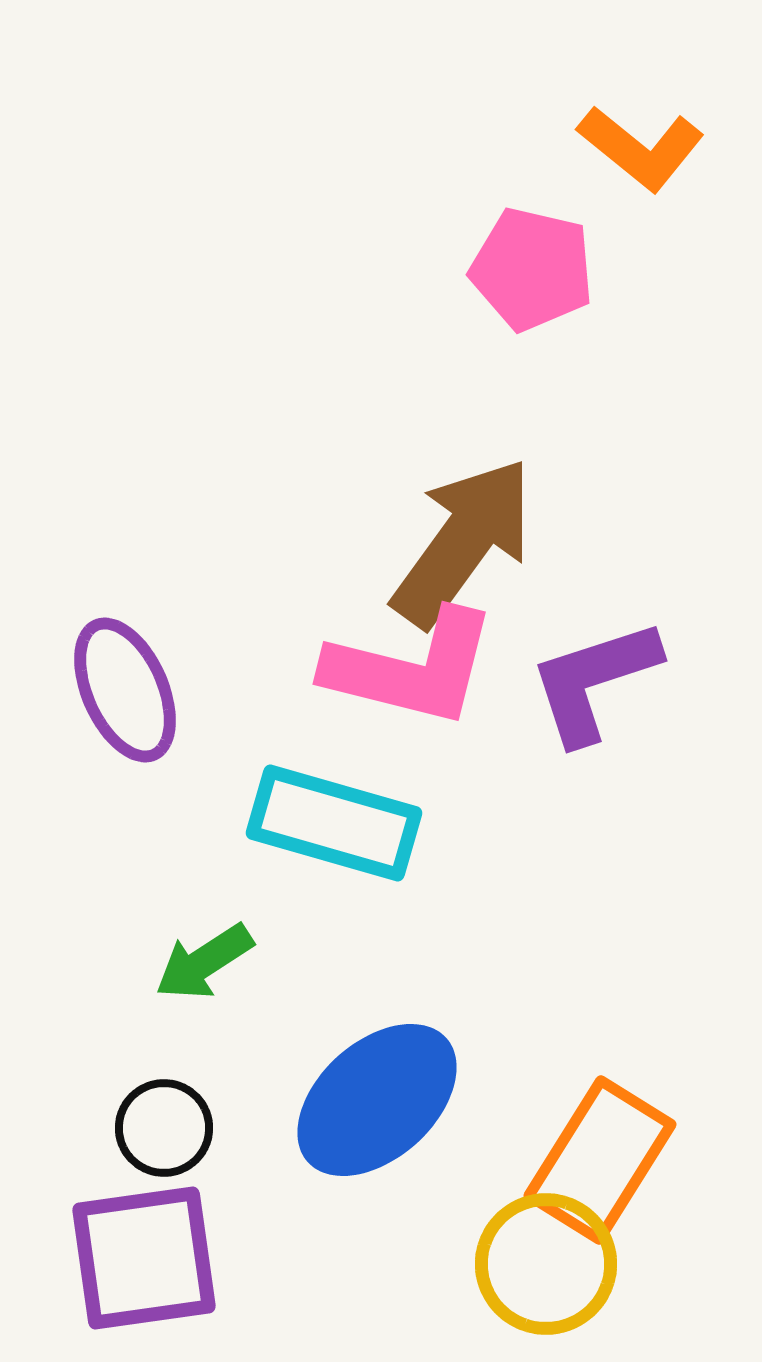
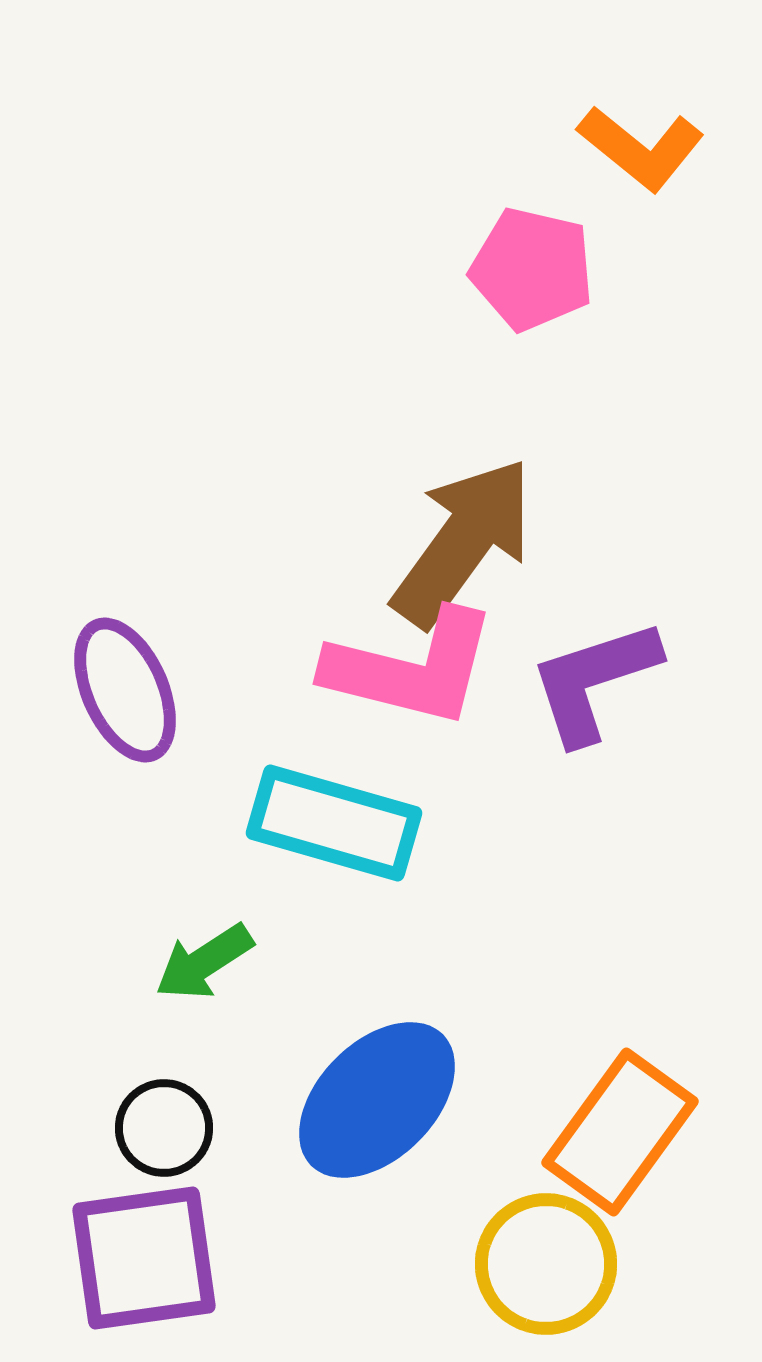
blue ellipse: rotated 3 degrees counterclockwise
orange rectangle: moved 20 px right, 28 px up; rotated 4 degrees clockwise
